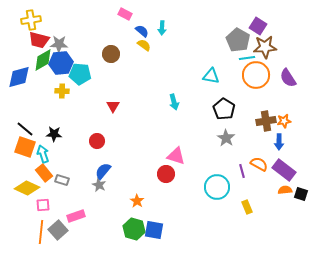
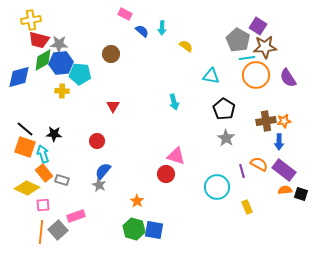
yellow semicircle at (144, 45): moved 42 px right, 1 px down
